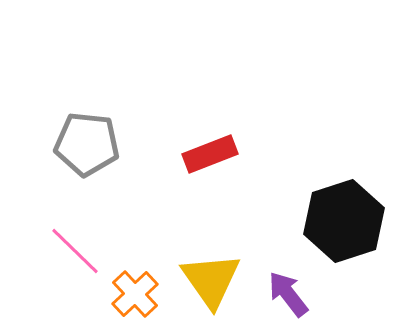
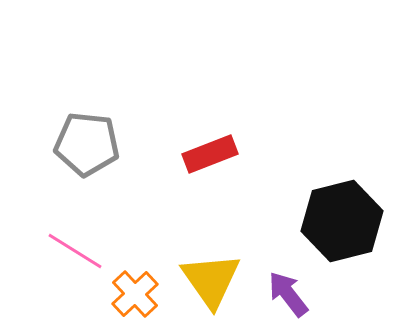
black hexagon: moved 2 px left; rotated 4 degrees clockwise
pink line: rotated 12 degrees counterclockwise
